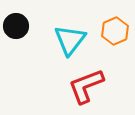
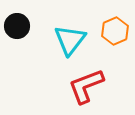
black circle: moved 1 px right
